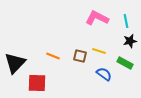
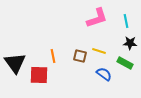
pink L-shape: rotated 135 degrees clockwise
black star: moved 2 px down; rotated 16 degrees clockwise
orange line: rotated 56 degrees clockwise
black triangle: rotated 20 degrees counterclockwise
red square: moved 2 px right, 8 px up
